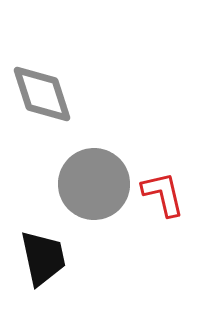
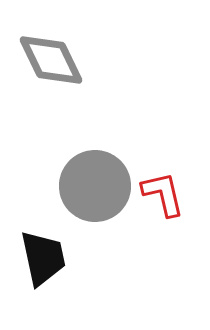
gray diamond: moved 9 px right, 34 px up; rotated 8 degrees counterclockwise
gray circle: moved 1 px right, 2 px down
